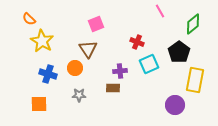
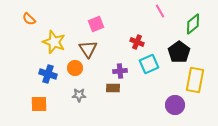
yellow star: moved 12 px right, 1 px down; rotated 10 degrees counterclockwise
